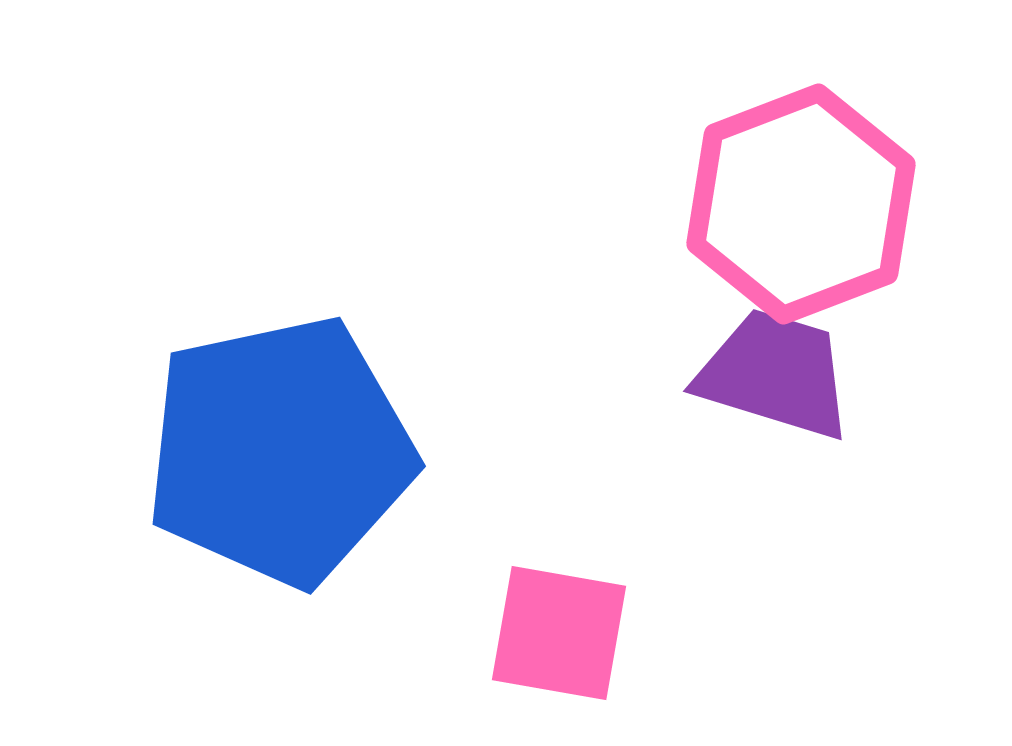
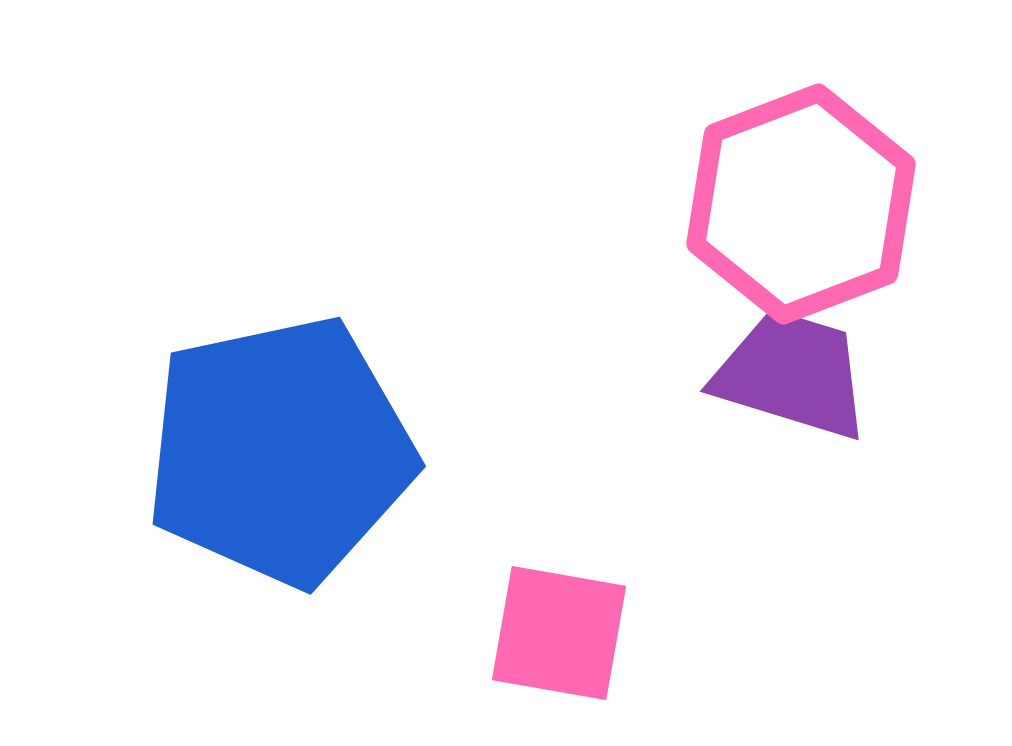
purple trapezoid: moved 17 px right
